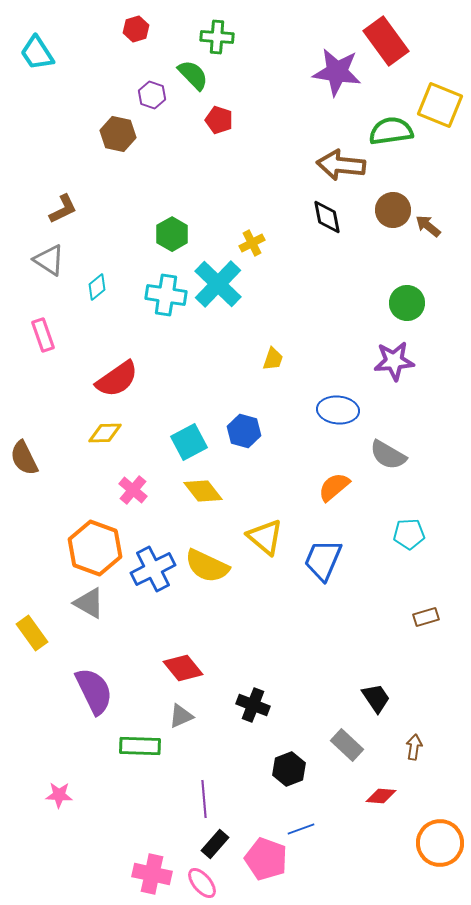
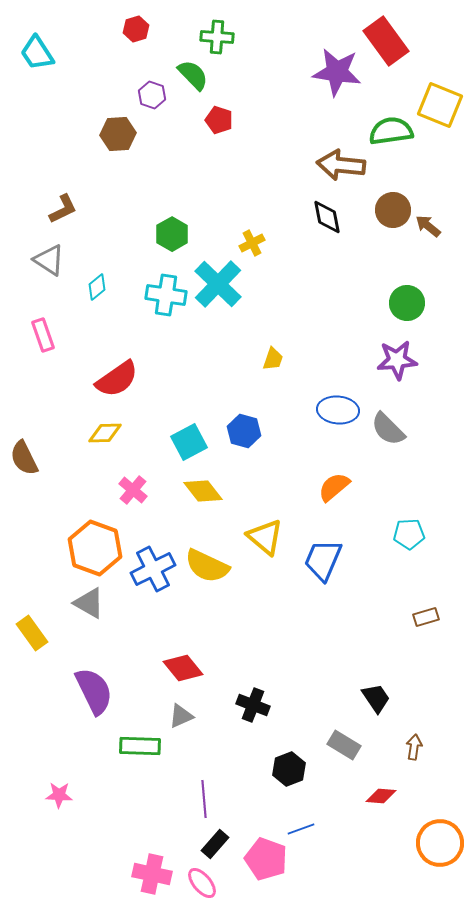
brown hexagon at (118, 134): rotated 16 degrees counterclockwise
purple star at (394, 361): moved 3 px right, 1 px up
gray semicircle at (388, 455): moved 26 px up; rotated 15 degrees clockwise
gray rectangle at (347, 745): moved 3 px left; rotated 12 degrees counterclockwise
